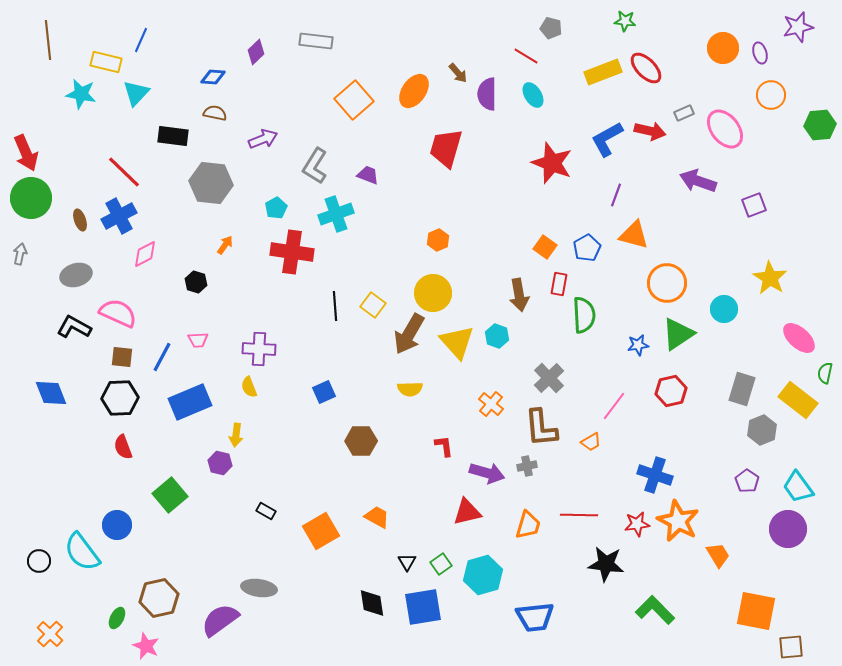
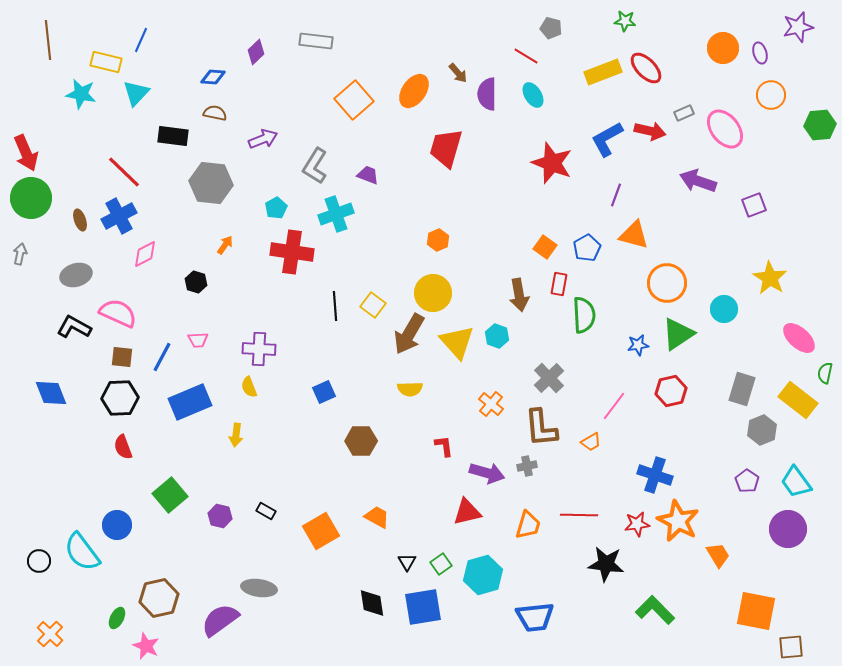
purple hexagon at (220, 463): moved 53 px down
cyan trapezoid at (798, 487): moved 2 px left, 5 px up
